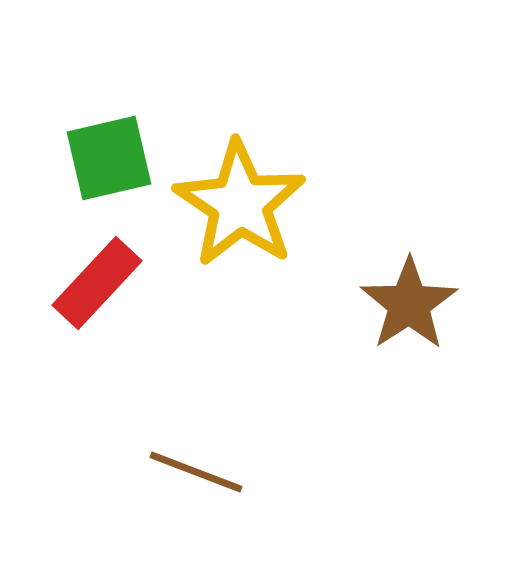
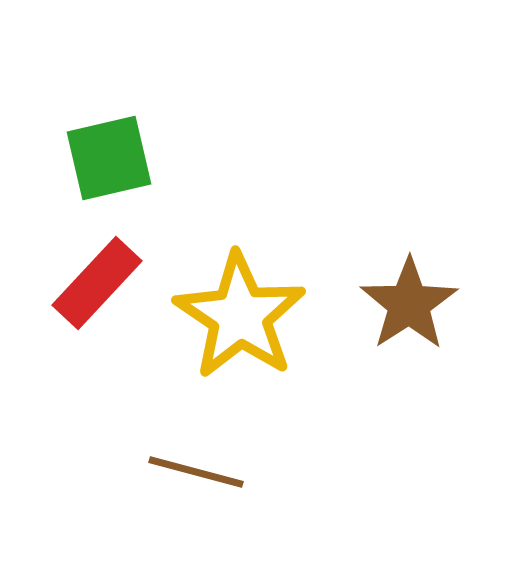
yellow star: moved 112 px down
brown line: rotated 6 degrees counterclockwise
